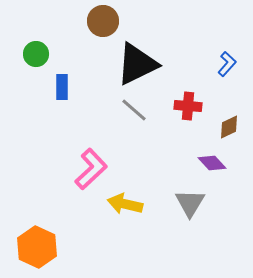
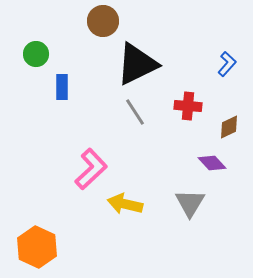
gray line: moved 1 px right, 2 px down; rotated 16 degrees clockwise
